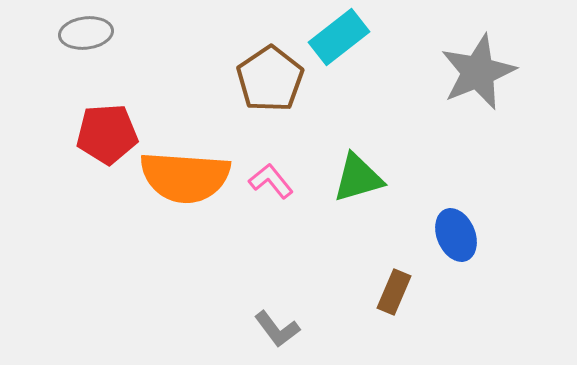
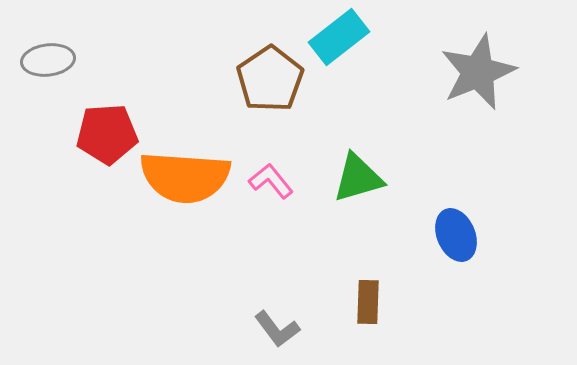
gray ellipse: moved 38 px left, 27 px down
brown rectangle: moved 26 px left, 10 px down; rotated 21 degrees counterclockwise
